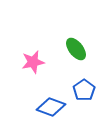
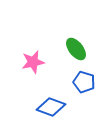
blue pentagon: moved 8 px up; rotated 20 degrees counterclockwise
